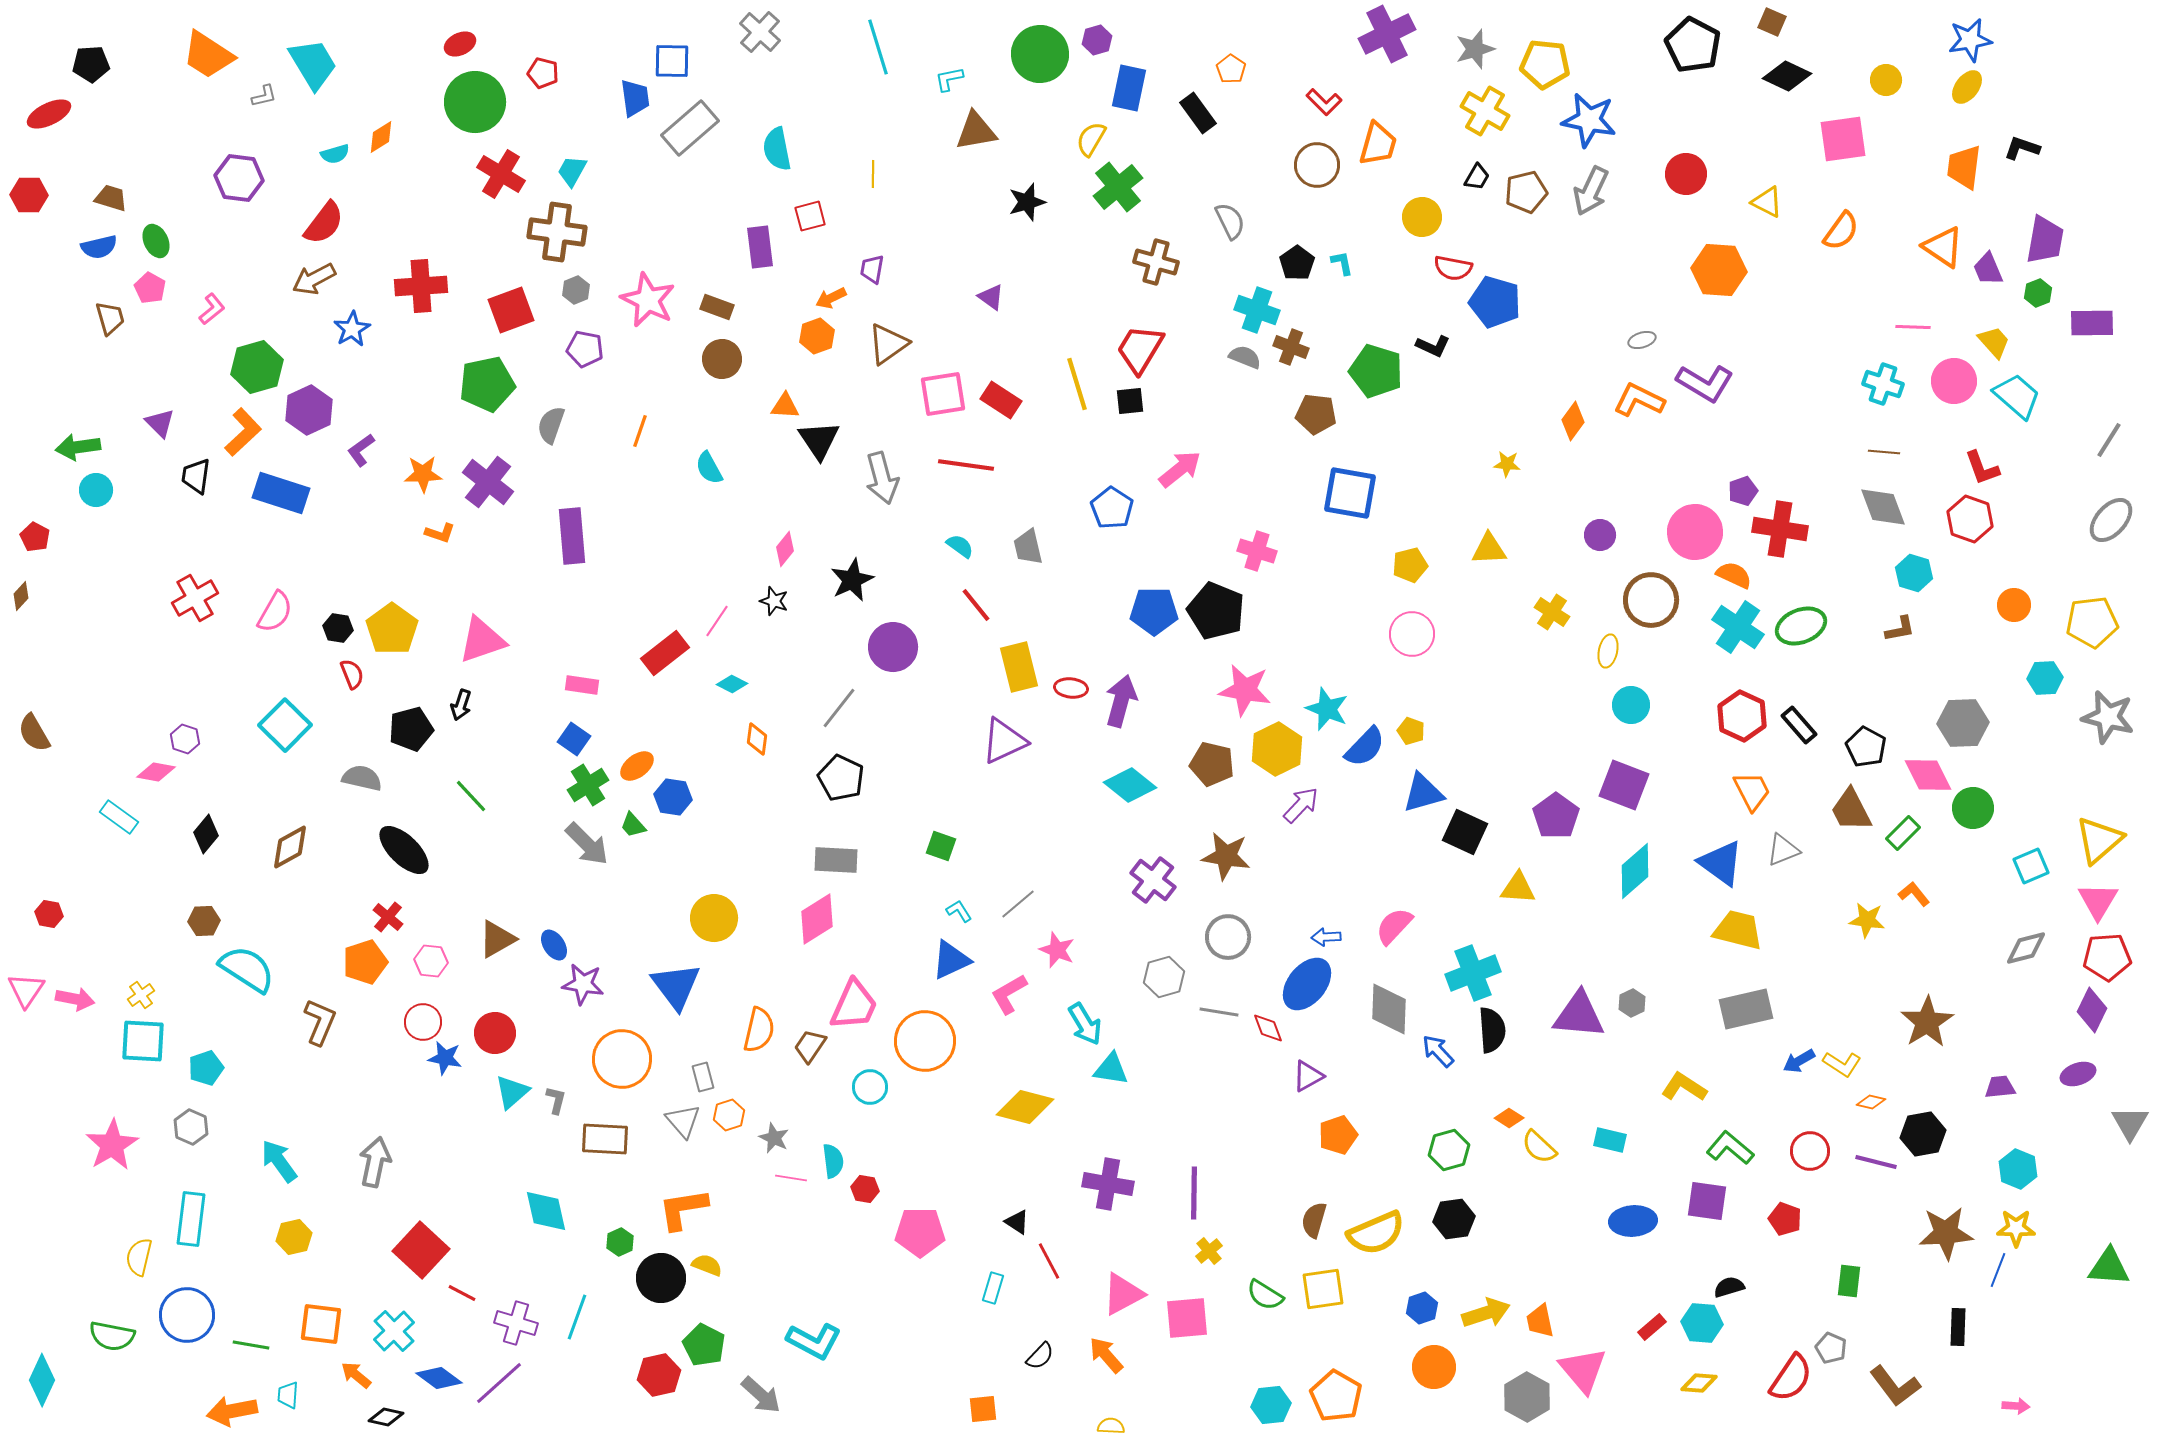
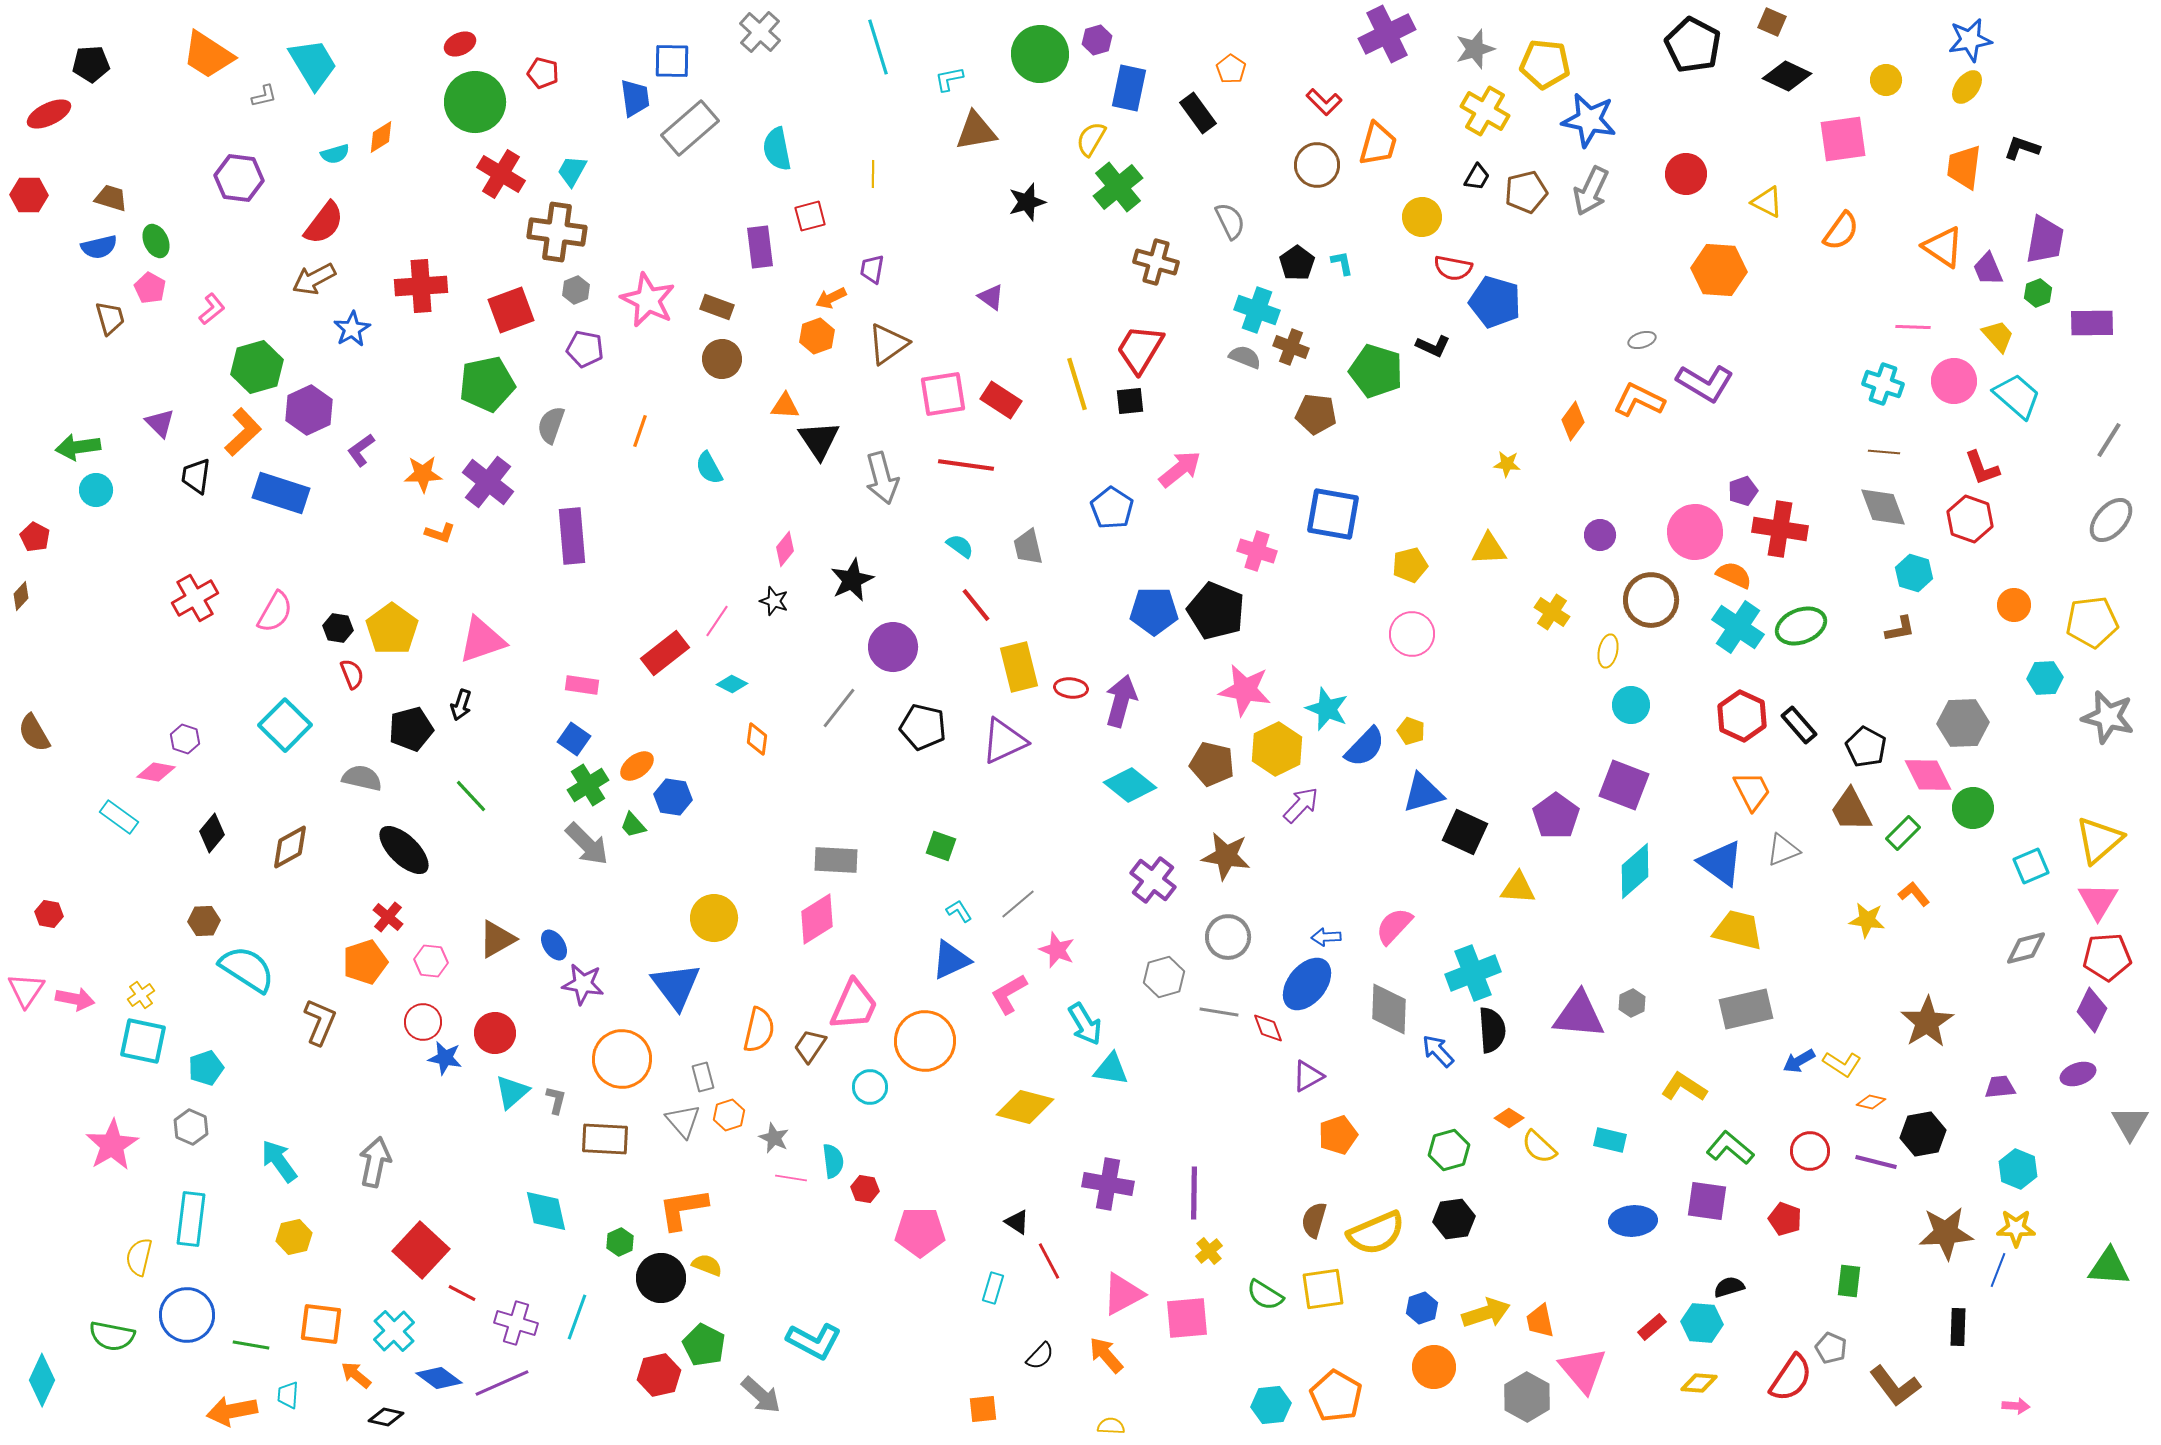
yellow trapezoid at (1994, 342): moved 4 px right, 6 px up
blue square at (1350, 493): moved 17 px left, 21 px down
black pentagon at (841, 778): moved 82 px right, 51 px up; rotated 12 degrees counterclockwise
black diamond at (206, 834): moved 6 px right, 1 px up
cyan square at (143, 1041): rotated 9 degrees clockwise
purple line at (499, 1383): moved 3 px right; rotated 18 degrees clockwise
